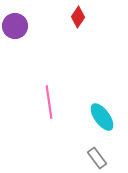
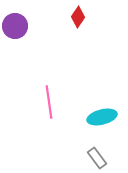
cyan ellipse: rotated 68 degrees counterclockwise
